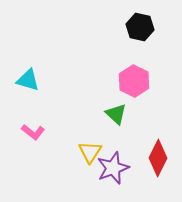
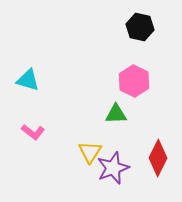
green triangle: rotated 45 degrees counterclockwise
